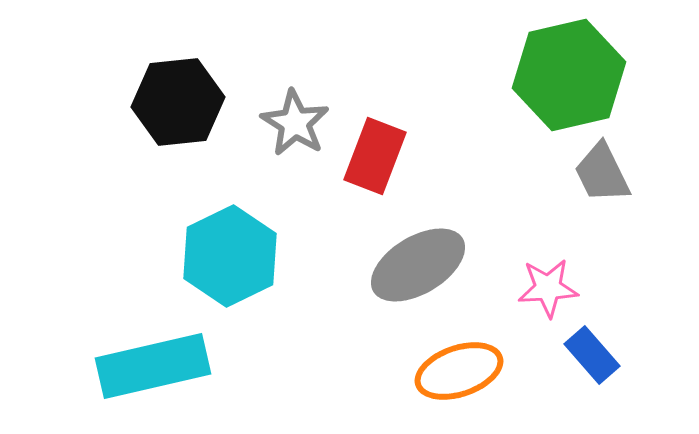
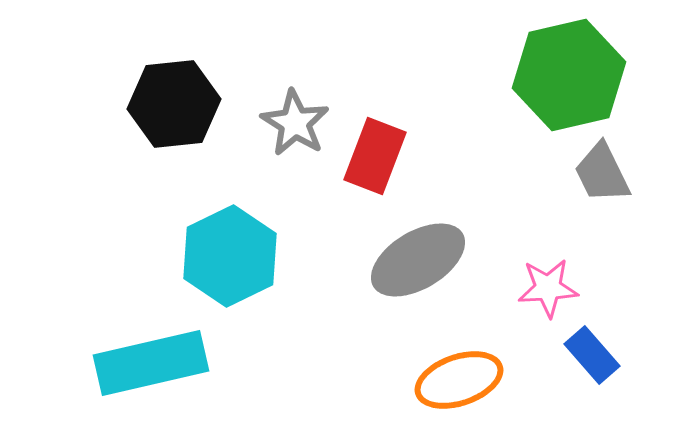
black hexagon: moved 4 px left, 2 px down
gray ellipse: moved 5 px up
cyan rectangle: moved 2 px left, 3 px up
orange ellipse: moved 9 px down
